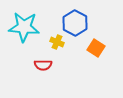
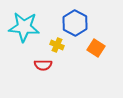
yellow cross: moved 3 px down
